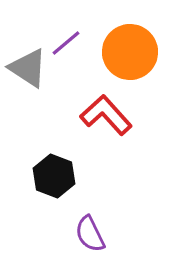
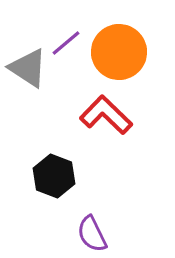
orange circle: moved 11 px left
red L-shape: rotated 4 degrees counterclockwise
purple semicircle: moved 2 px right
